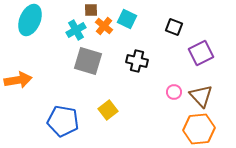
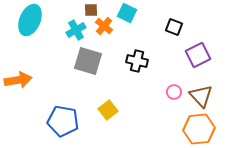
cyan square: moved 6 px up
purple square: moved 3 px left, 2 px down
